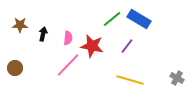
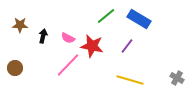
green line: moved 6 px left, 3 px up
black arrow: moved 2 px down
pink semicircle: rotated 112 degrees clockwise
